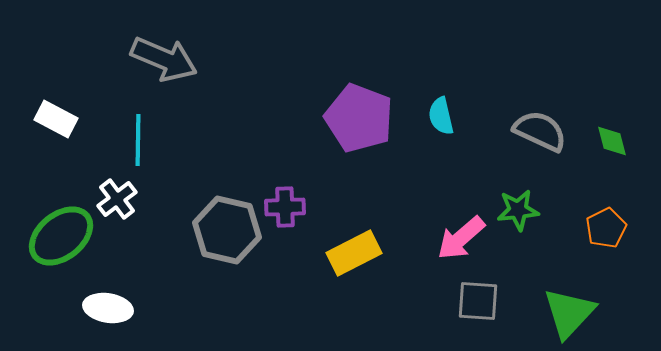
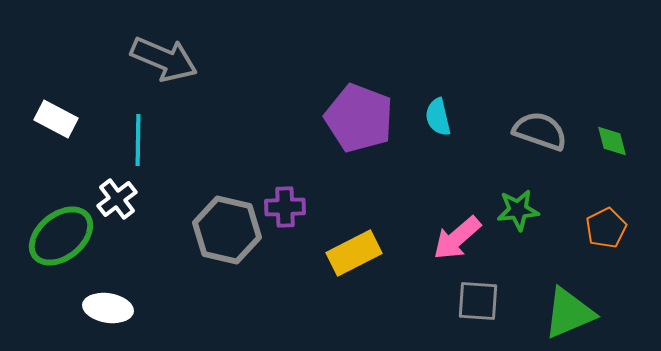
cyan semicircle: moved 3 px left, 1 px down
gray semicircle: rotated 6 degrees counterclockwise
pink arrow: moved 4 px left
green triangle: rotated 24 degrees clockwise
